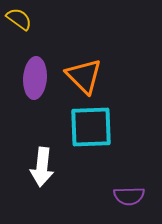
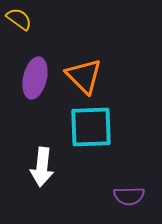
purple ellipse: rotated 9 degrees clockwise
